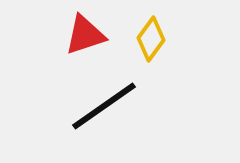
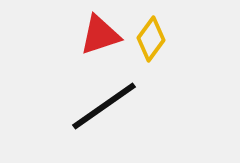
red triangle: moved 15 px right
